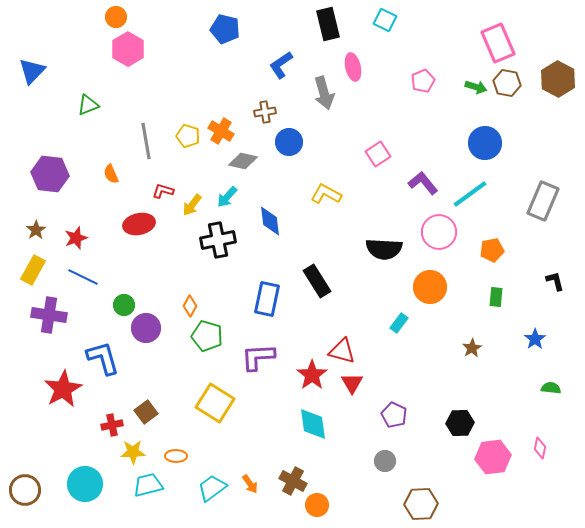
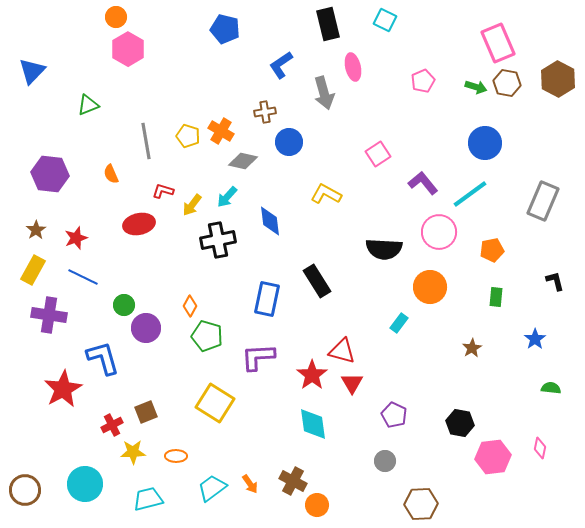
brown square at (146, 412): rotated 15 degrees clockwise
black hexagon at (460, 423): rotated 12 degrees clockwise
red cross at (112, 425): rotated 15 degrees counterclockwise
cyan trapezoid at (148, 485): moved 14 px down
